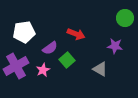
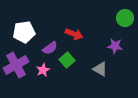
red arrow: moved 2 px left
purple cross: moved 1 px up
